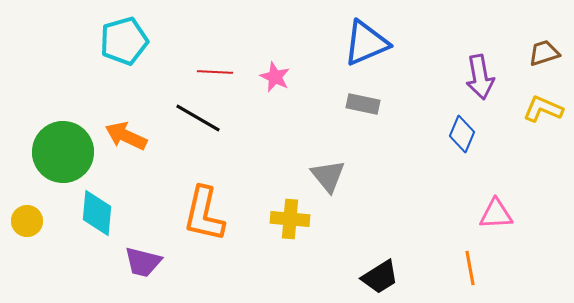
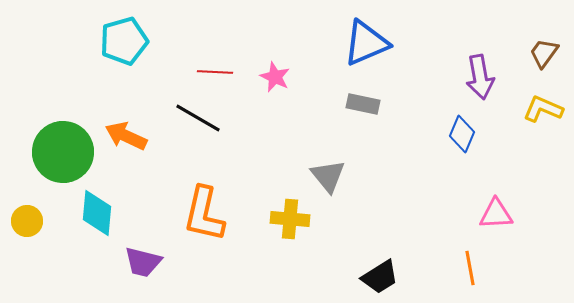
brown trapezoid: rotated 36 degrees counterclockwise
